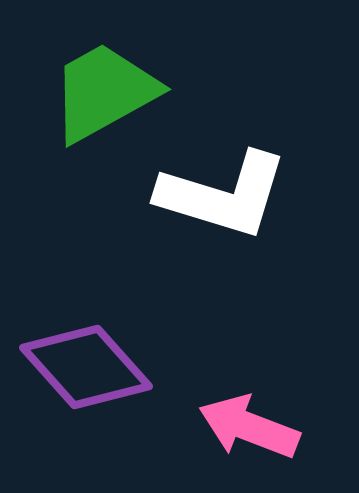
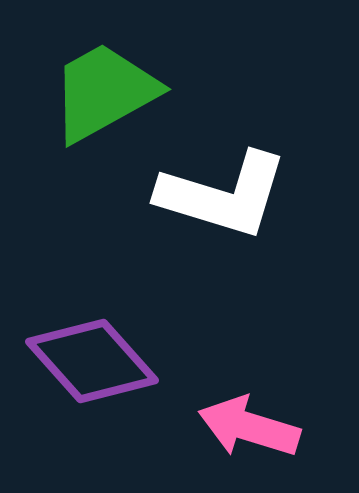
purple diamond: moved 6 px right, 6 px up
pink arrow: rotated 4 degrees counterclockwise
